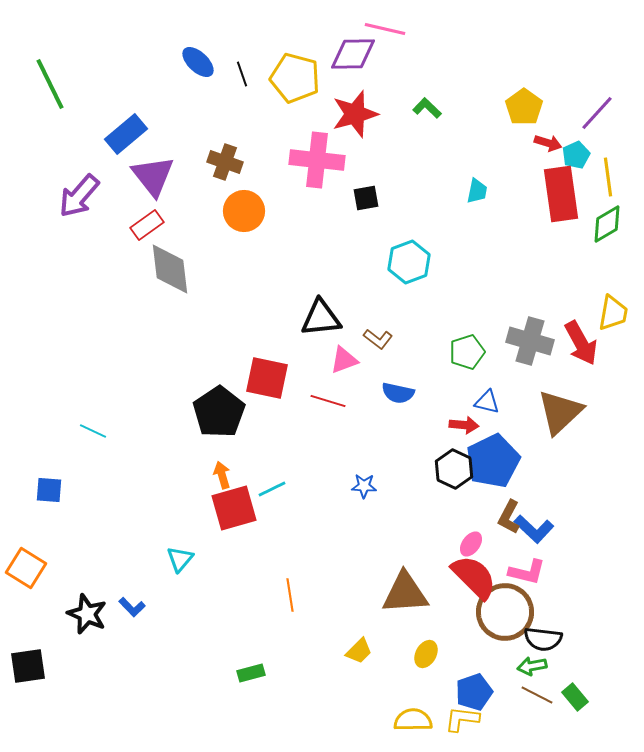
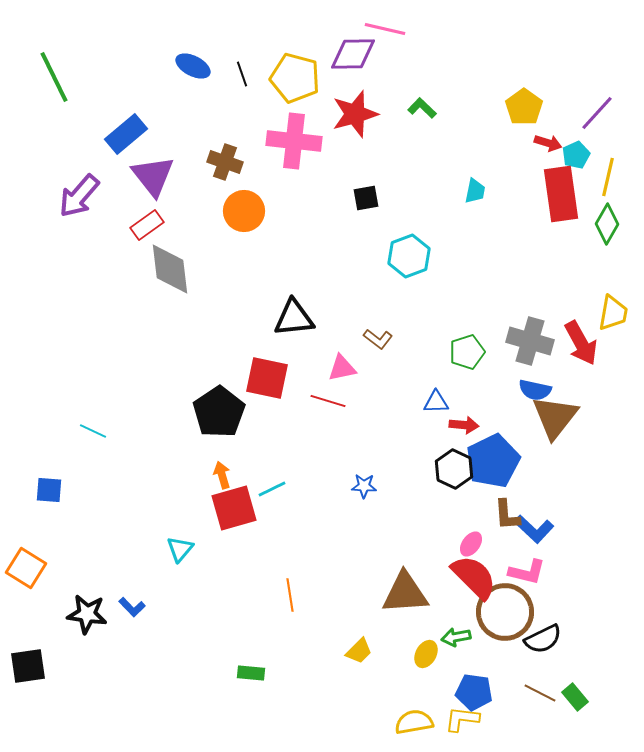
blue ellipse at (198, 62): moved 5 px left, 4 px down; rotated 16 degrees counterclockwise
green line at (50, 84): moved 4 px right, 7 px up
green L-shape at (427, 108): moved 5 px left
pink cross at (317, 160): moved 23 px left, 19 px up
yellow line at (608, 177): rotated 21 degrees clockwise
cyan trapezoid at (477, 191): moved 2 px left
green diamond at (607, 224): rotated 30 degrees counterclockwise
cyan hexagon at (409, 262): moved 6 px up
black triangle at (321, 318): moved 27 px left
pink triangle at (344, 360): moved 2 px left, 8 px down; rotated 8 degrees clockwise
blue semicircle at (398, 393): moved 137 px right, 3 px up
blue triangle at (487, 402): moved 51 px left; rotated 16 degrees counterclockwise
brown triangle at (560, 412): moved 5 px left, 5 px down; rotated 9 degrees counterclockwise
brown L-shape at (509, 517): moved 2 px left, 2 px up; rotated 32 degrees counterclockwise
cyan triangle at (180, 559): moved 10 px up
black star at (87, 614): rotated 15 degrees counterclockwise
black semicircle at (543, 639): rotated 33 degrees counterclockwise
green arrow at (532, 666): moved 76 px left, 29 px up
green rectangle at (251, 673): rotated 20 degrees clockwise
blue pentagon at (474, 692): rotated 27 degrees clockwise
brown line at (537, 695): moved 3 px right, 2 px up
yellow semicircle at (413, 720): moved 1 px right, 2 px down; rotated 9 degrees counterclockwise
